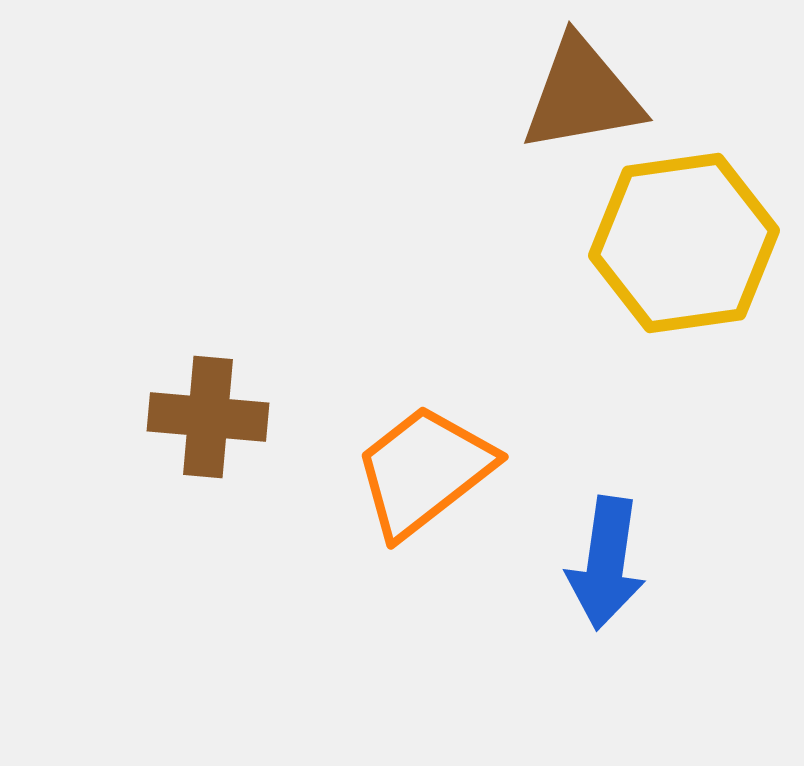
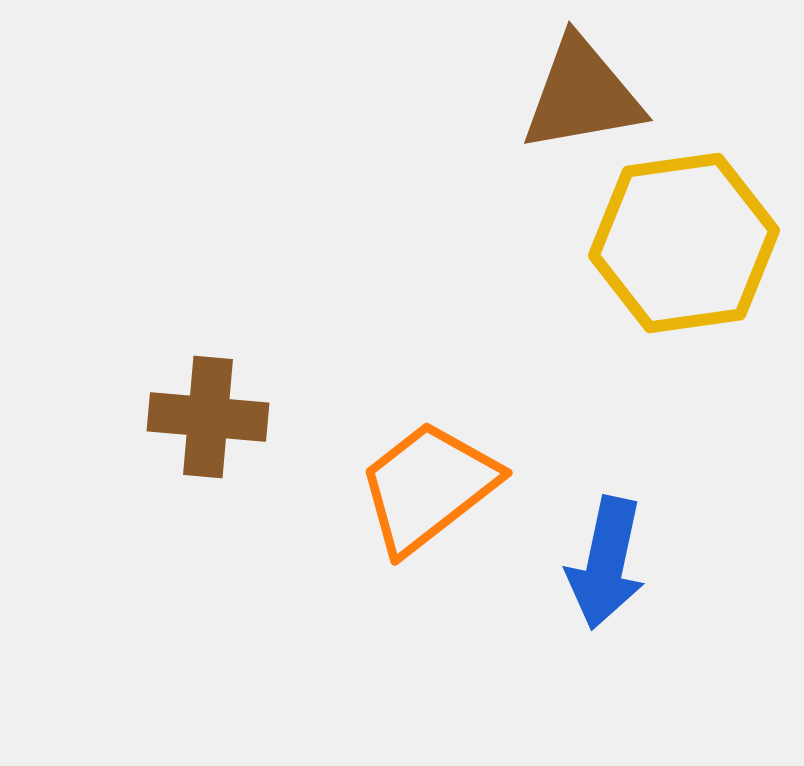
orange trapezoid: moved 4 px right, 16 px down
blue arrow: rotated 4 degrees clockwise
